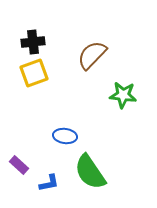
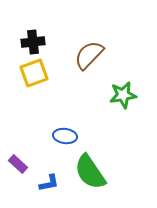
brown semicircle: moved 3 px left
green star: rotated 16 degrees counterclockwise
purple rectangle: moved 1 px left, 1 px up
